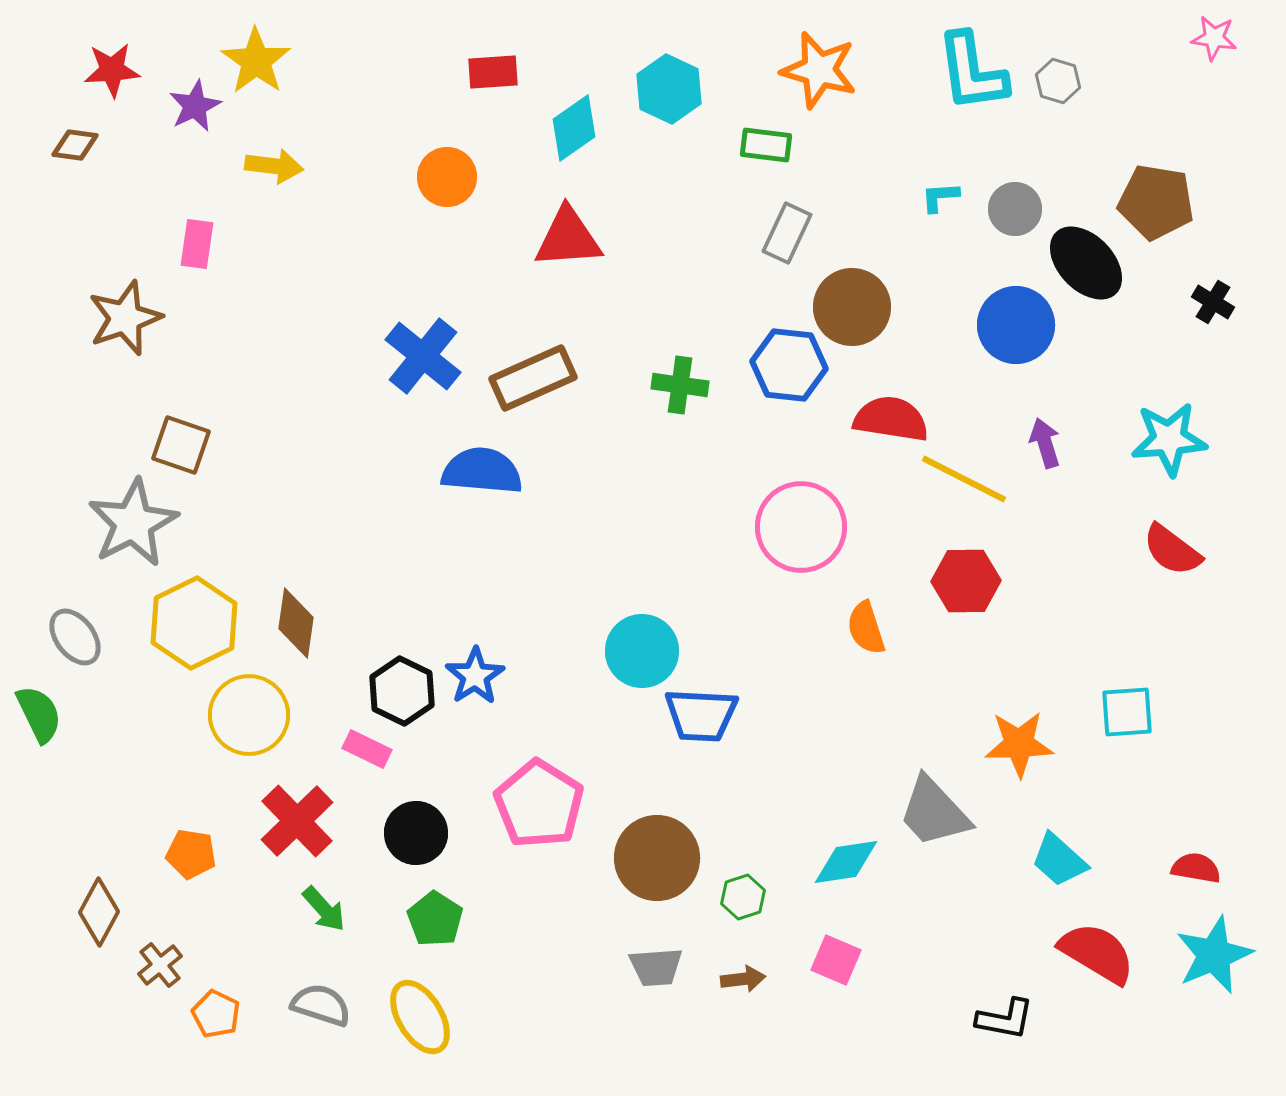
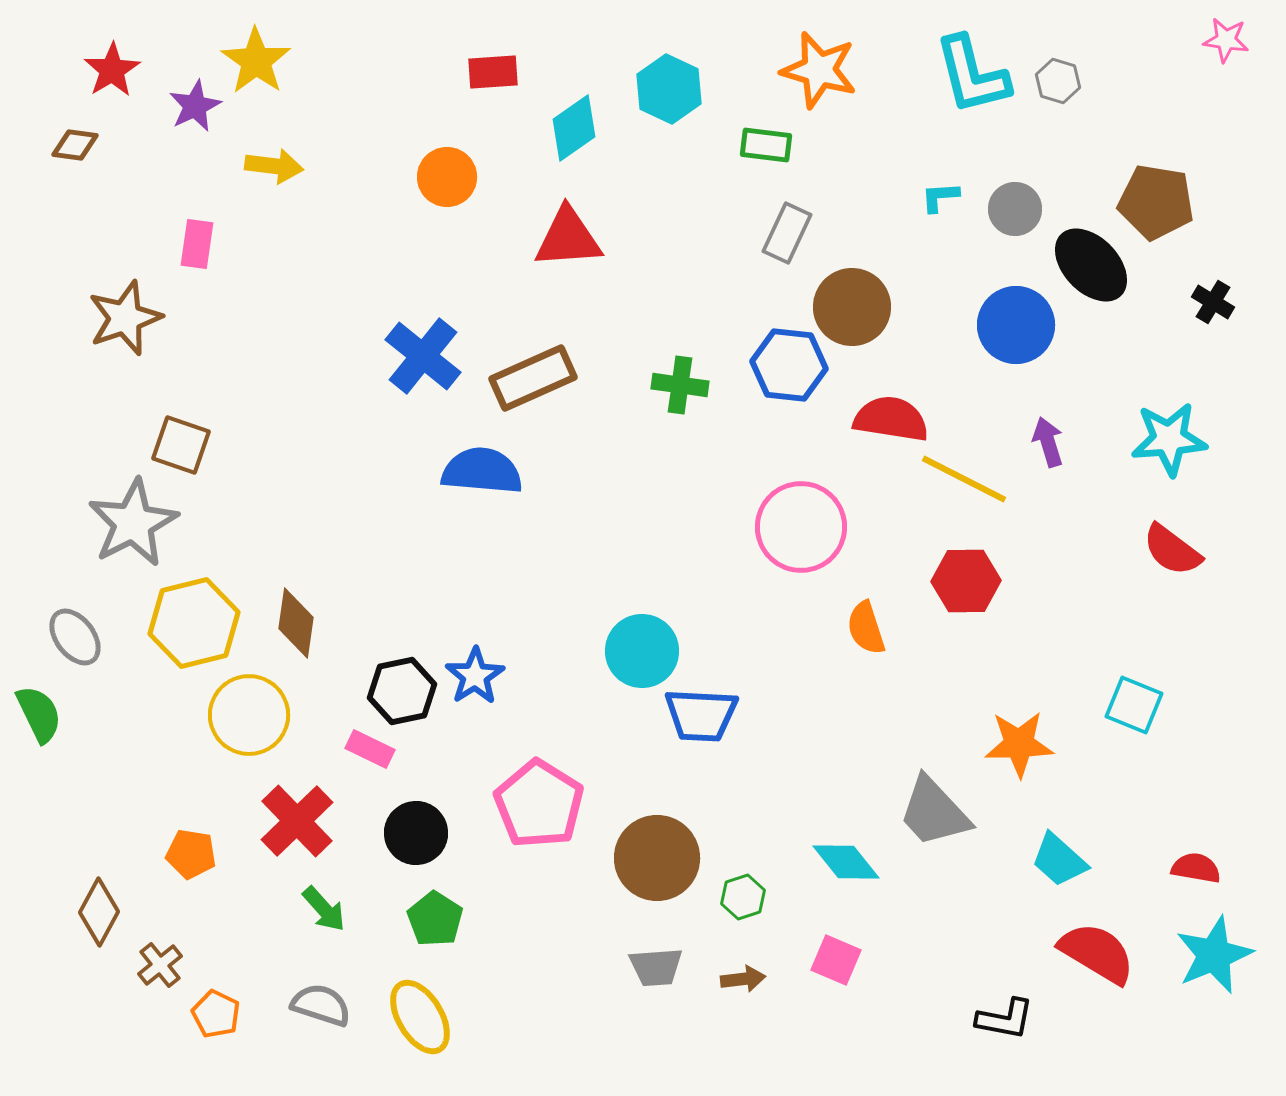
pink star at (1214, 38): moved 12 px right, 2 px down
red star at (112, 70): rotated 28 degrees counterclockwise
cyan L-shape at (972, 72): moved 3 px down; rotated 6 degrees counterclockwise
black ellipse at (1086, 263): moved 5 px right, 2 px down
purple arrow at (1045, 443): moved 3 px right, 1 px up
yellow hexagon at (194, 623): rotated 12 degrees clockwise
black hexagon at (402, 691): rotated 22 degrees clockwise
cyan square at (1127, 712): moved 7 px right, 7 px up; rotated 26 degrees clockwise
pink rectangle at (367, 749): moved 3 px right
cyan diamond at (846, 862): rotated 60 degrees clockwise
